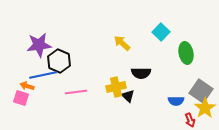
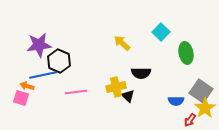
red arrow: rotated 56 degrees clockwise
